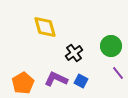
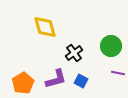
purple line: rotated 40 degrees counterclockwise
purple L-shape: rotated 140 degrees clockwise
